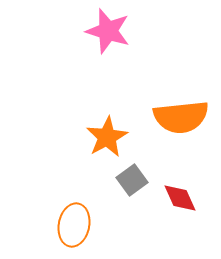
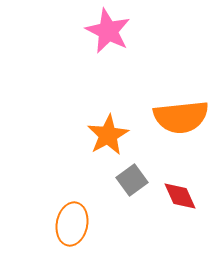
pink star: rotated 9 degrees clockwise
orange star: moved 1 px right, 2 px up
red diamond: moved 2 px up
orange ellipse: moved 2 px left, 1 px up
